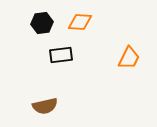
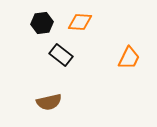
black rectangle: rotated 45 degrees clockwise
brown semicircle: moved 4 px right, 4 px up
